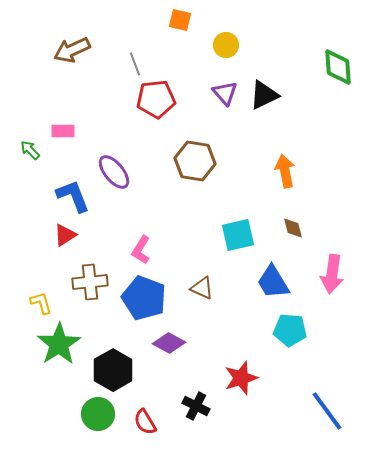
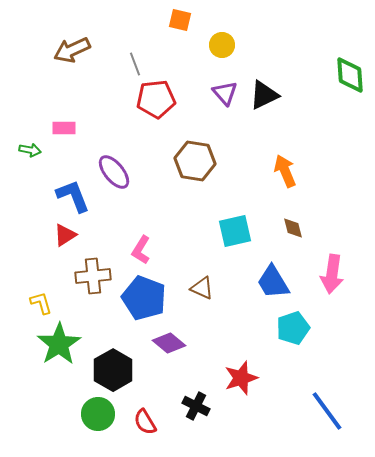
yellow circle: moved 4 px left
green diamond: moved 12 px right, 8 px down
pink rectangle: moved 1 px right, 3 px up
green arrow: rotated 145 degrees clockwise
orange arrow: rotated 12 degrees counterclockwise
cyan square: moved 3 px left, 4 px up
brown cross: moved 3 px right, 6 px up
cyan pentagon: moved 3 px right, 2 px up; rotated 24 degrees counterclockwise
purple diamond: rotated 12 degrees clockwise
